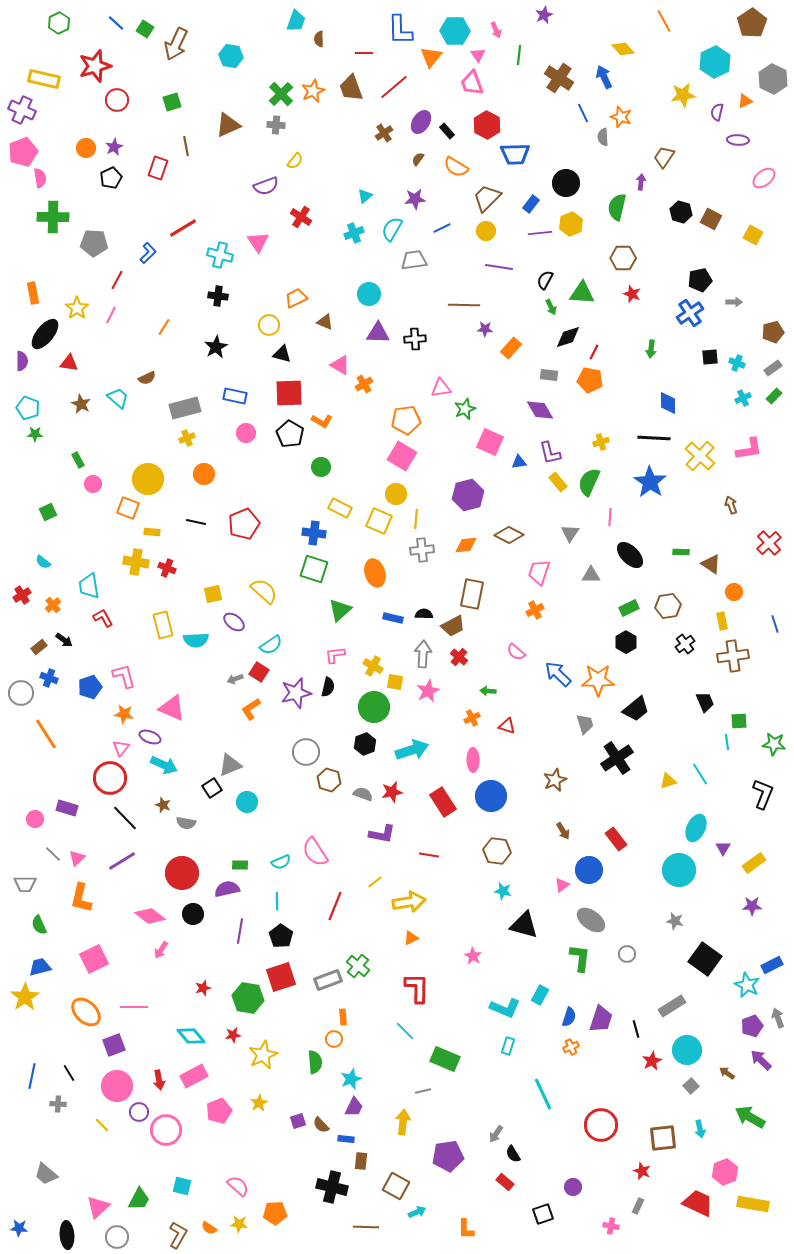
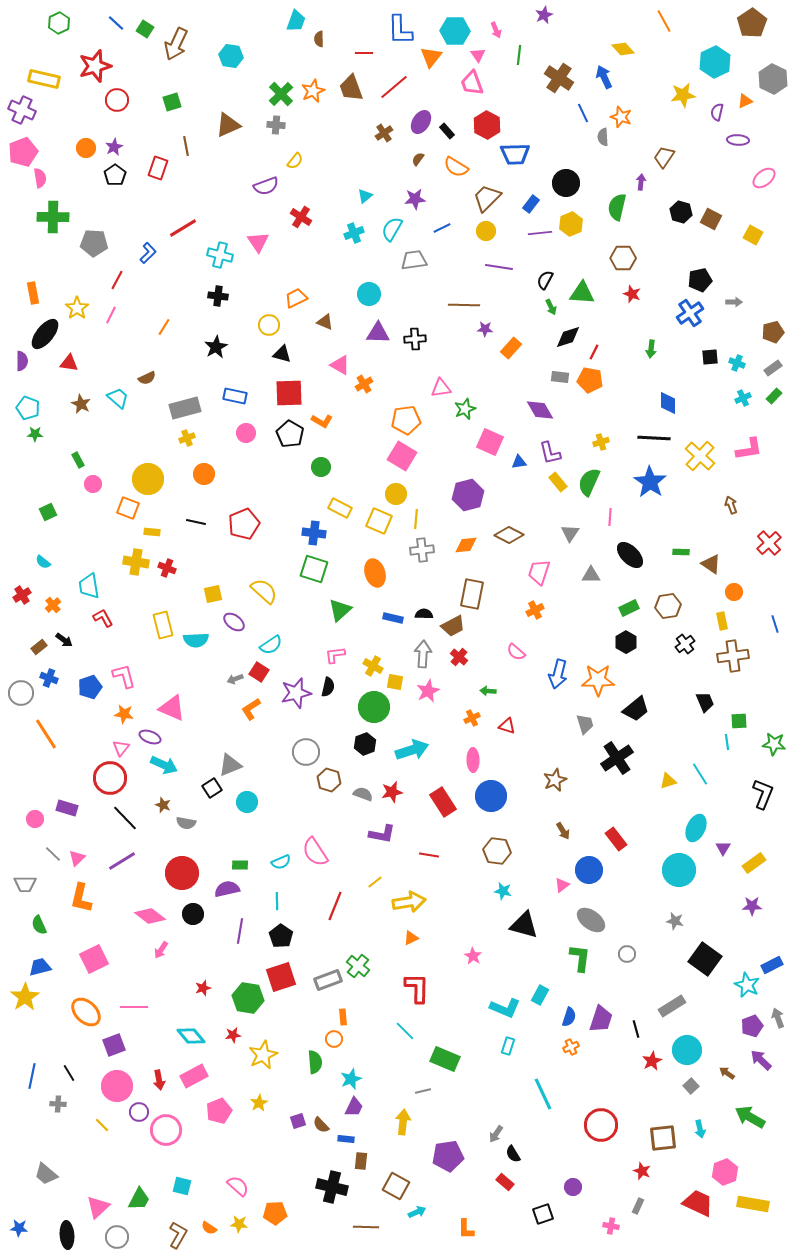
black pentagon at (111, 178): moved 4 px right, 3 px up; rotated 10 degrees counterclockwise
gray rectangle at (549, 375): moved 11 px right, 2 px down
blue arrow at (558, 674): rotated 120 degrees counterclockwise
